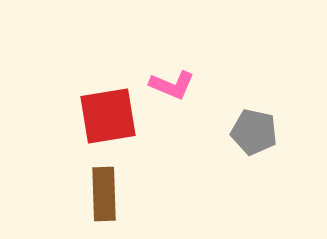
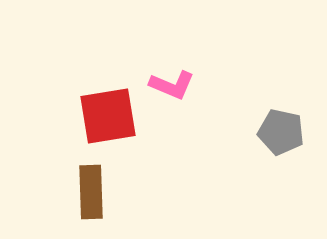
gray pentagon: moved 27 px right
brown rectangle: moved 13 px left, 2 px up
